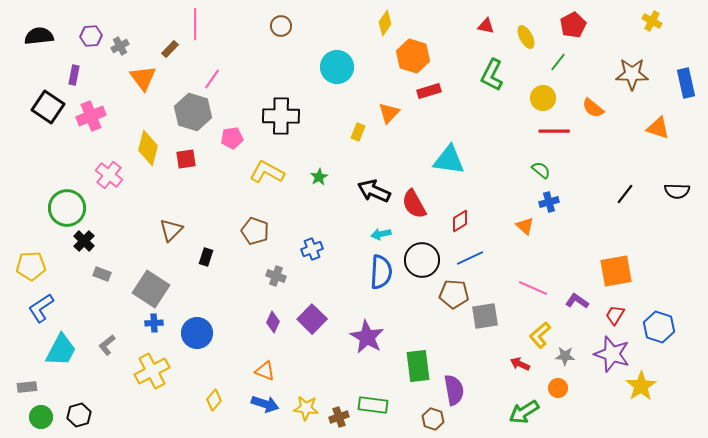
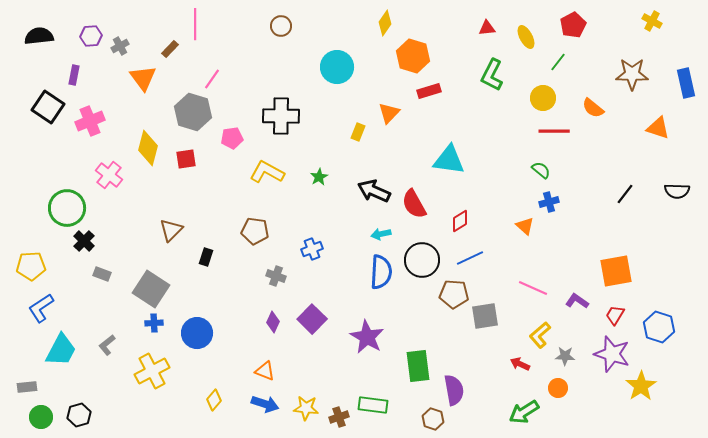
red triangle at (486, 26): moved 1 px right, 2 px down; rotated 18 degrees counterclockwise
pink cross at (91, 116): moved 1 px left, 5 px down
brown pentagon at (255, 231): rotated 12 degrees counterclockwise
